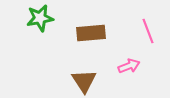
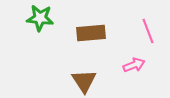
green star: rotated 16 degrees clockwise
pink arrow: moved 5 px right, 1 px up
